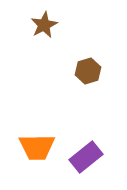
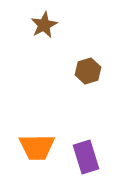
purple rectangle: rotated 68 degrees counterclockwise
